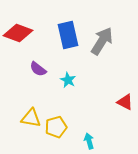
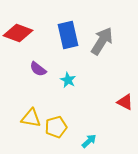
cyan arrow: rotated 63 degrees clockwise
